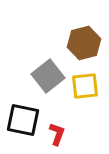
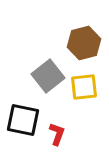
yellow square: moved 1 px left, 1 px down
